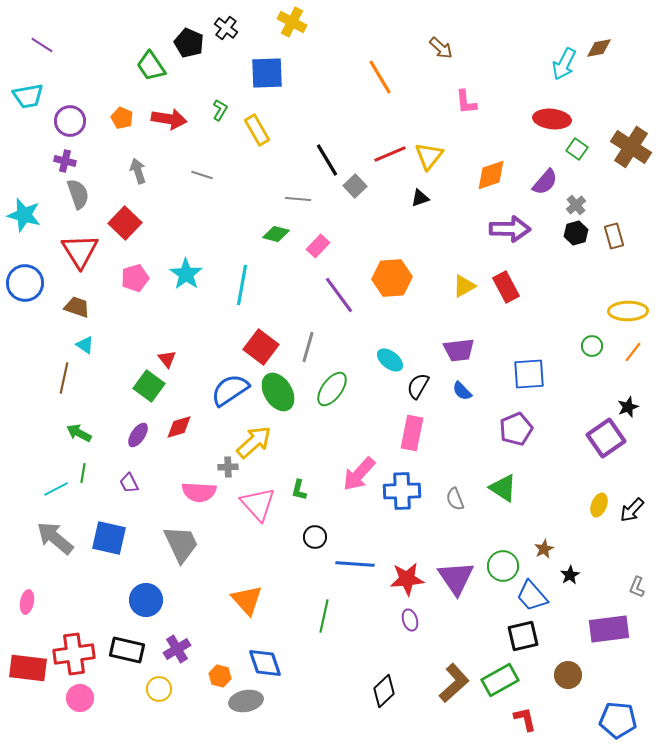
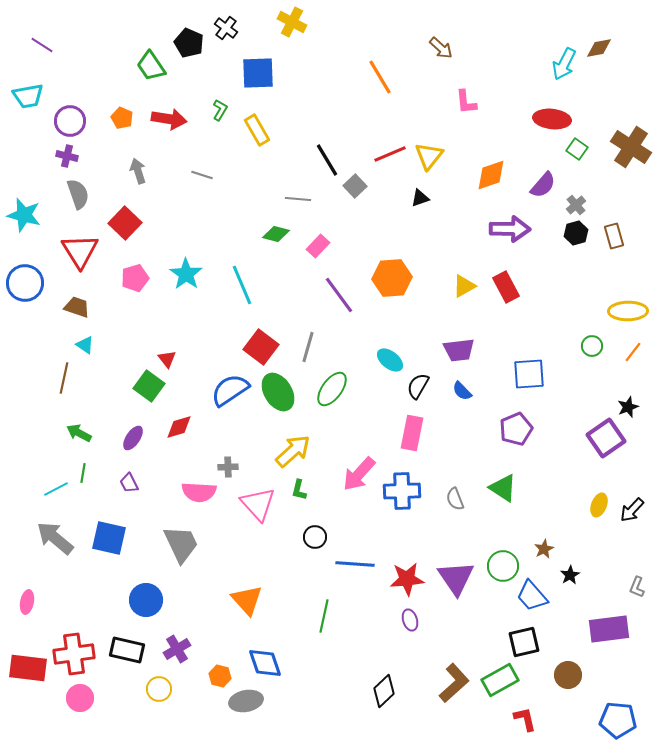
blue square at (267, 73): moved 9 px left
purple cross at (65, 161): moved 2 px right, 5 px up
purple semicircle at (545, 182): moved 2 px left, 3 px down
cyan line at (242, 285): rotated 33 degrees counterclockwise
purple ellipse at (138, 435): moved 5 px left, 3 px down
yellow arrow at (254, 442): moved 39 px right, 9 px down
black square at (523, 636): moved 1 px right, 6 px down
